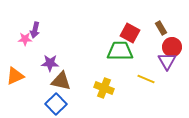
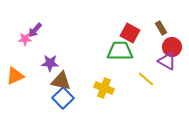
purple arrow: rotated 28 degrees clockwise
purple triangle: rotated 30 degrees counterclockwise
yellow line: rotated 18 degrees clockwise
blue square: moved 7 px right, 6 px up
